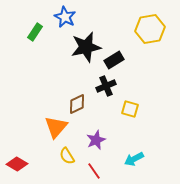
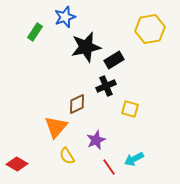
blue star: rotated 25 degrees clockwise
red line: moved 15 px right, 4 px up
